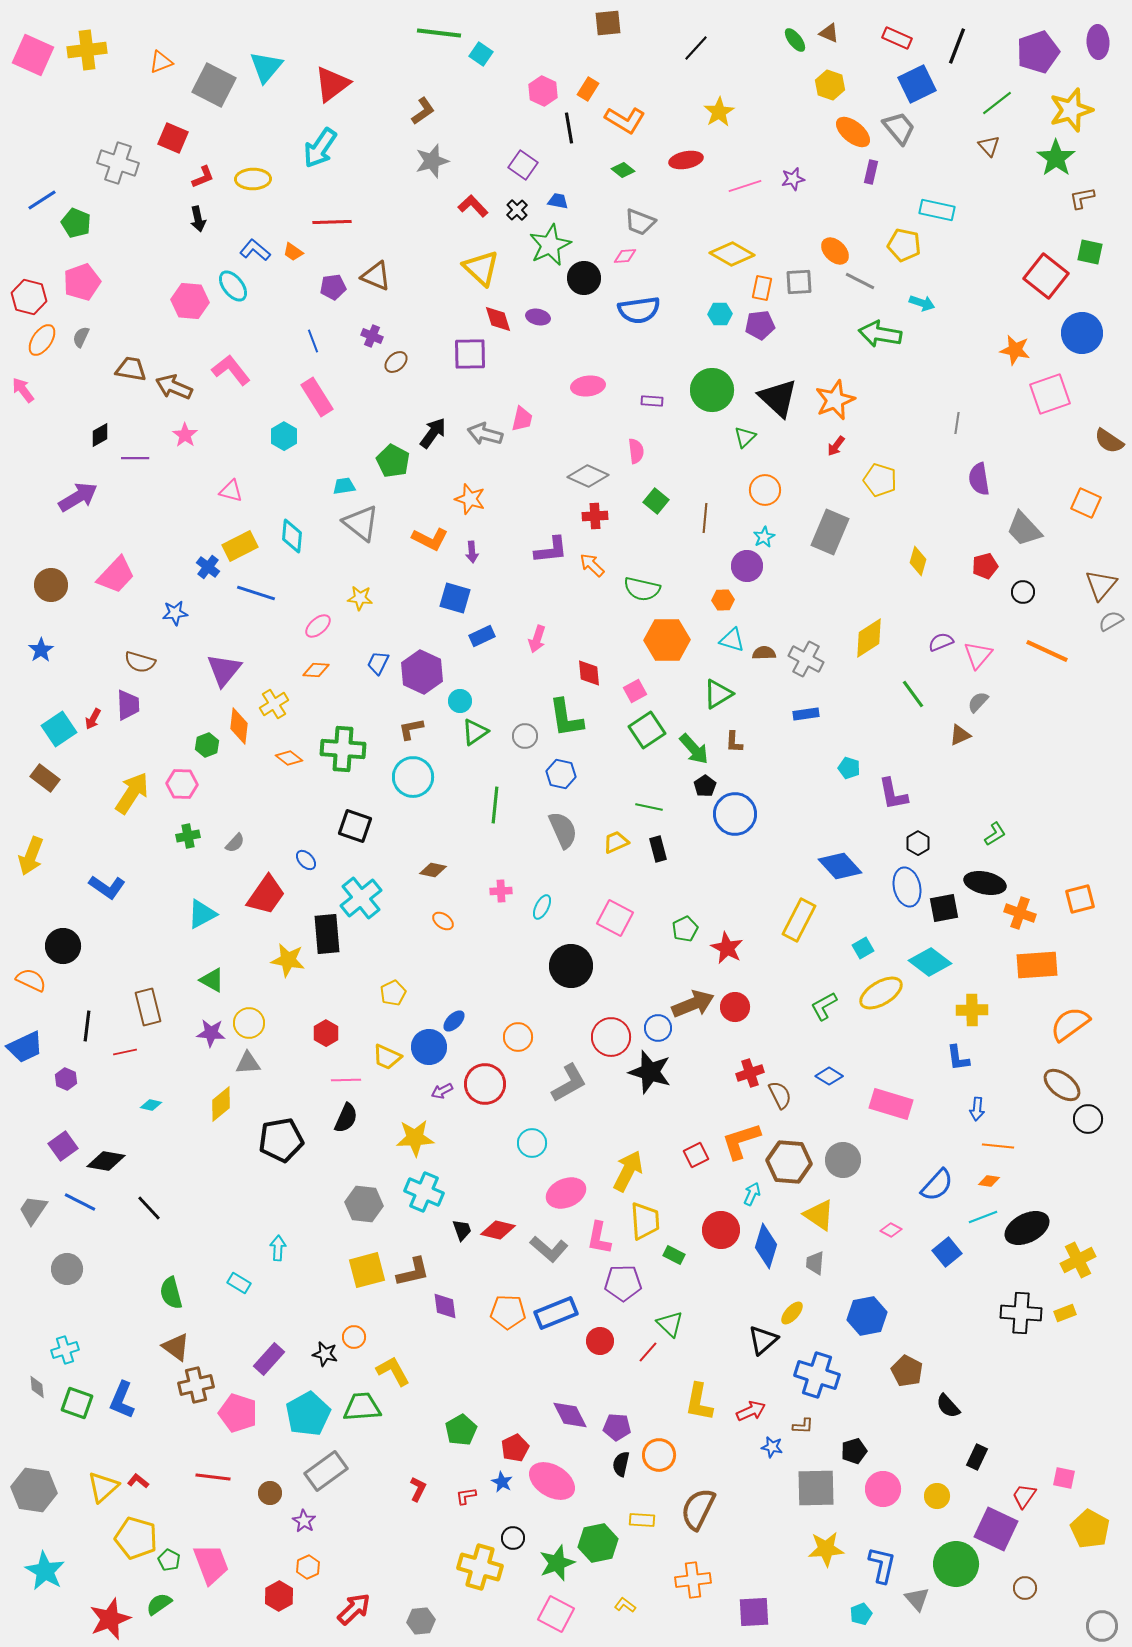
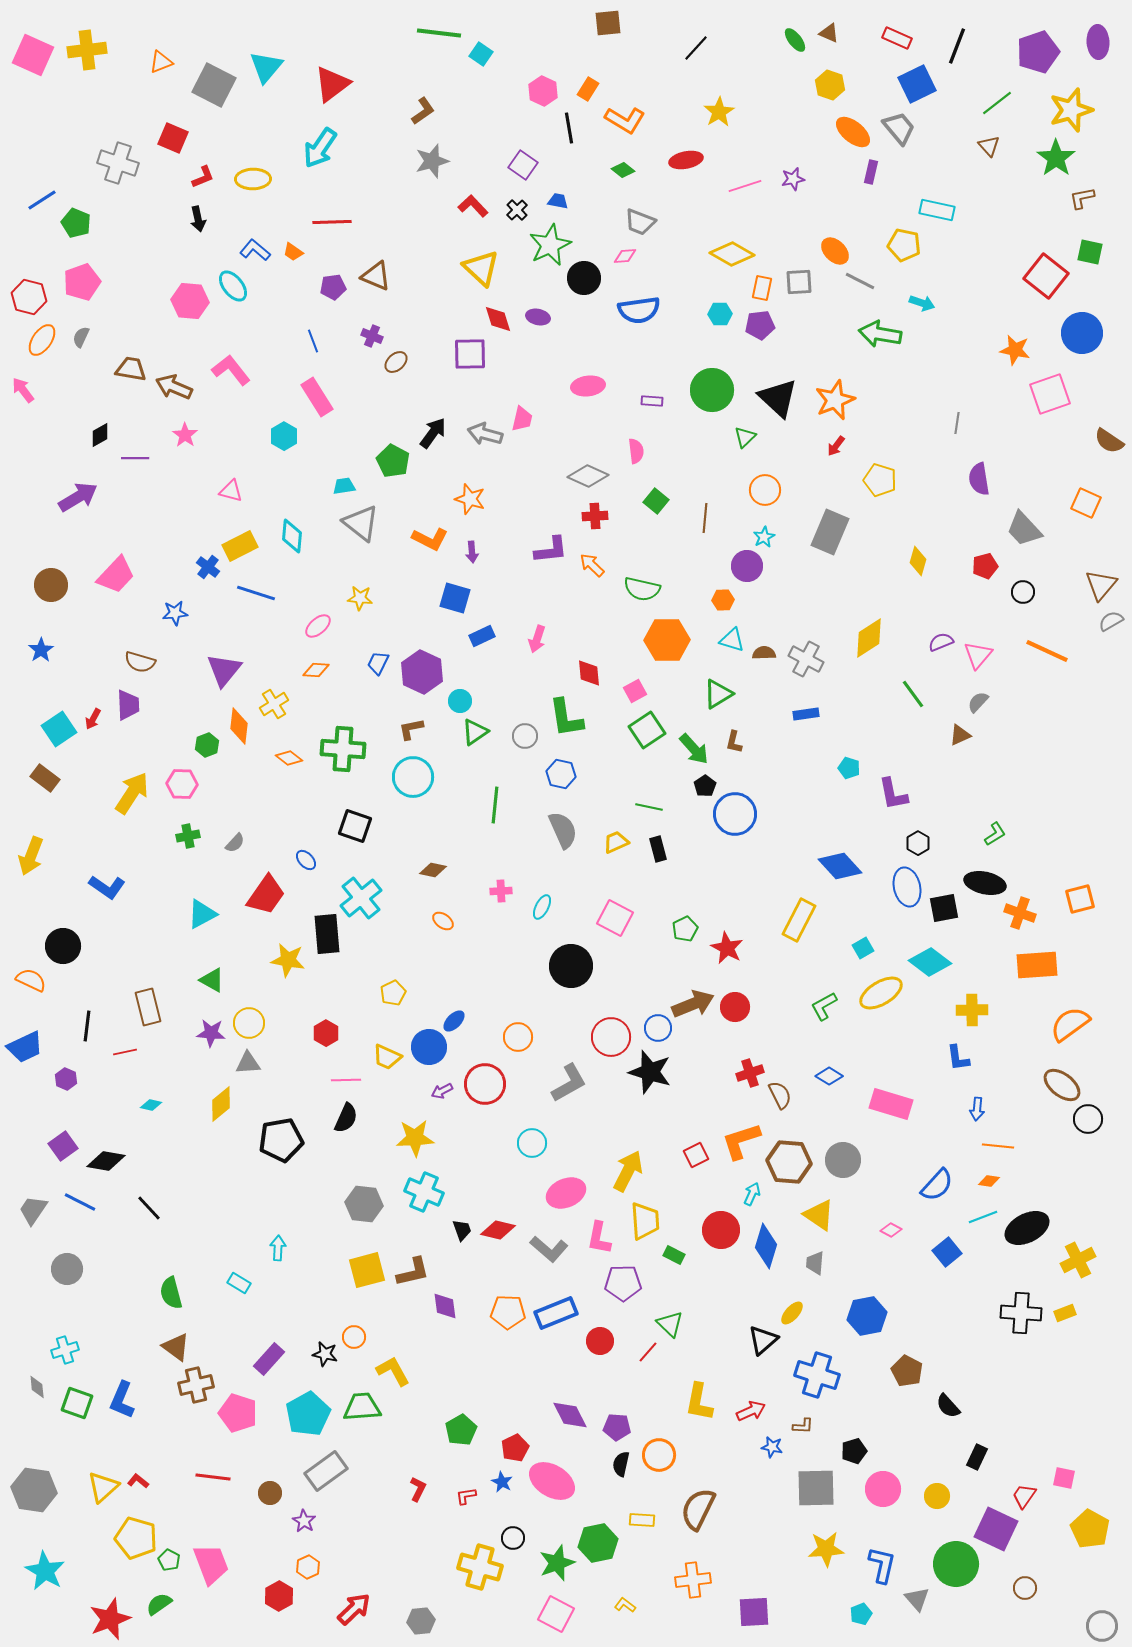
brown L-shape at (734, 742): rotated 10 degrees clockwise
